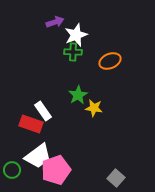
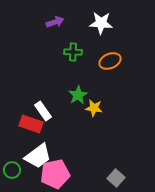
white star: moved 25 px right, 12 px up; rotated 25 degrees clockwise
pink pentagon: moved 1 px left, 4 px down; rotated 8 degrees clockwise
